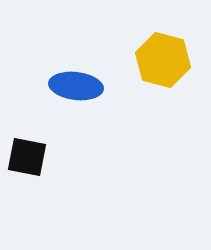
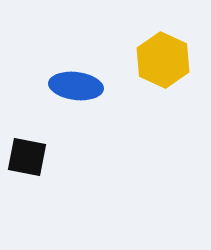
yellow hexagon: rotated 10 degrees clockwise
